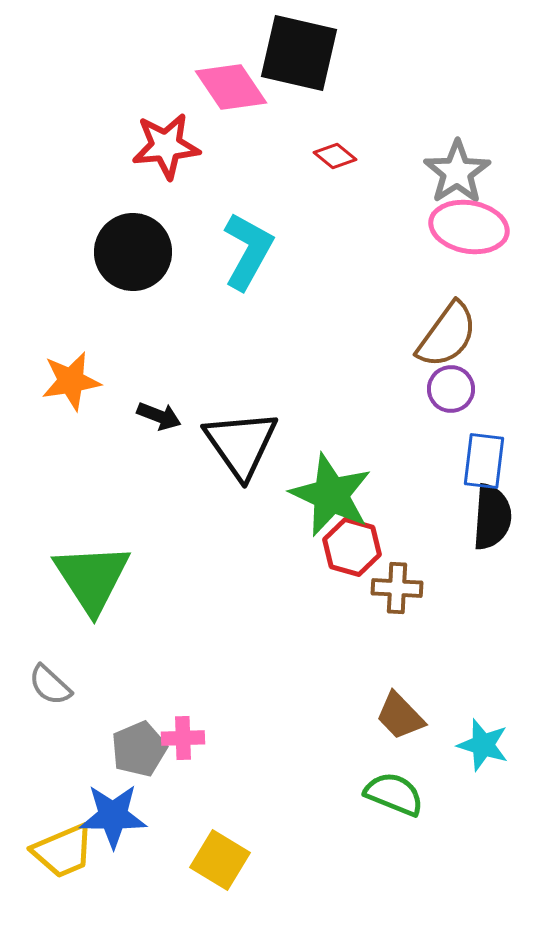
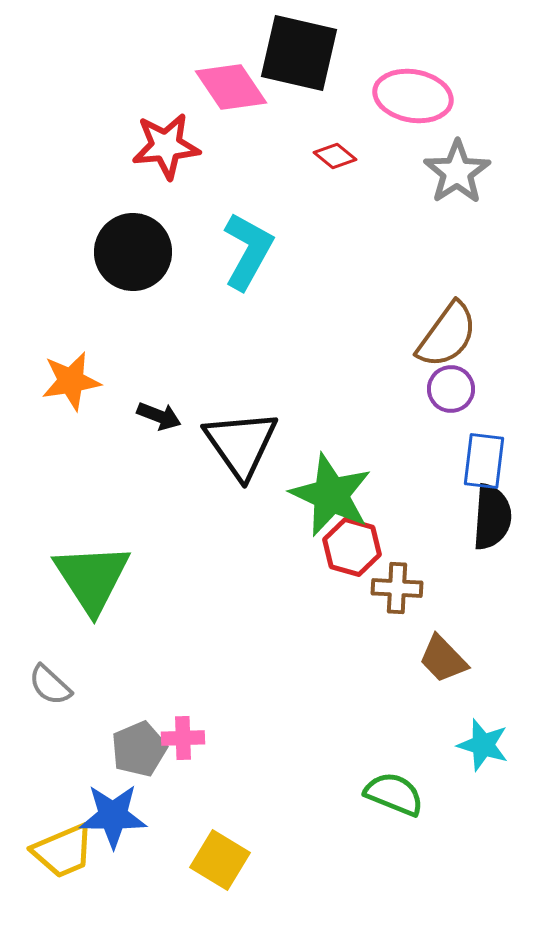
pink ellipse: moved 56 px left, 131 px up
brown trapezoid: moved 43 px right, 57 px up
